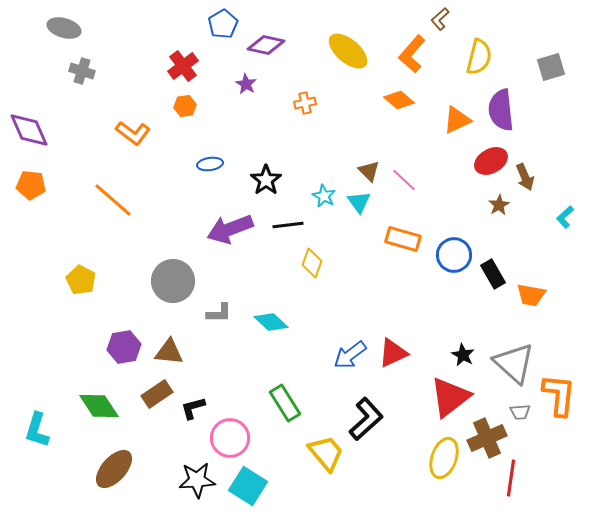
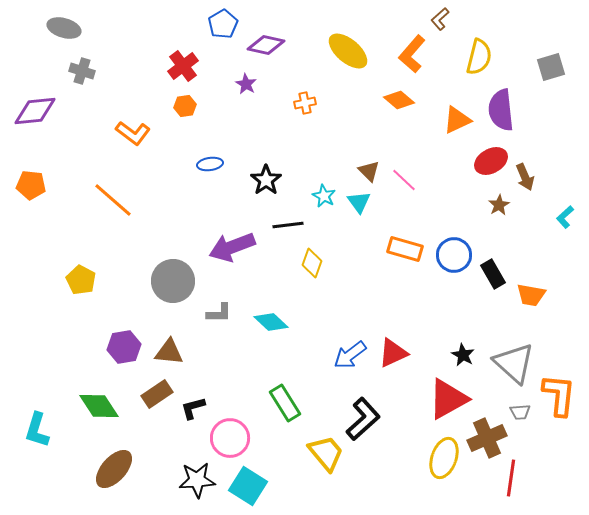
purple diamond at (29, 130): moved 6 px right, 19 px up; rotated 72 degrees counterclockwise
purple arrow at (230, 229): moved 2 px right, 18 px down
orange rectangle at (403, 239): moved 2 px right, 10 px down
red triangle at (450, 397): moved 2 px left, 2 px down; rotated 9 degrees clockwise
black L-shape at (366, 419): moved 3 px left
